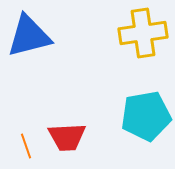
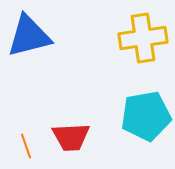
yellow cross: moved 5 px down
red trapezoid: moved 4 px right
